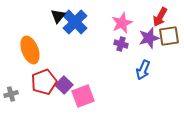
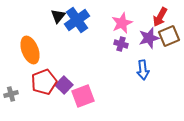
blue cross: moved 2 px right, 2 px up; rotated 10 degrees clockwise
brown square: rotated 15 degrees counterclockwise
blue arrow: rotated 30 degrees counterclockwise
